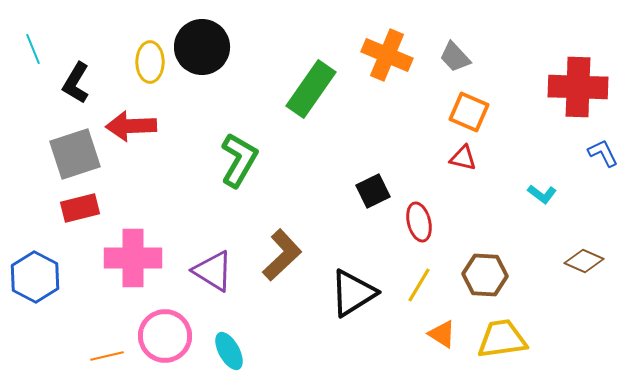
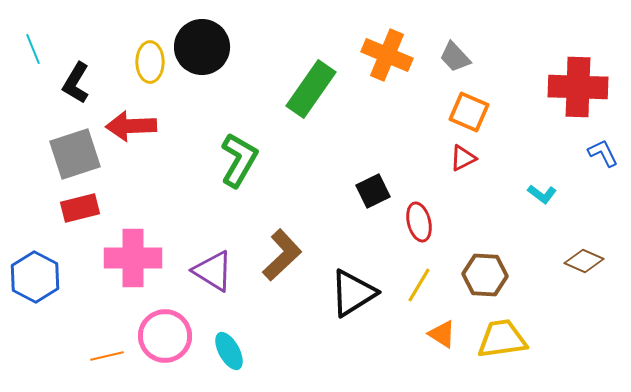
red triangle: rotated 40 degrees counterclockwise
